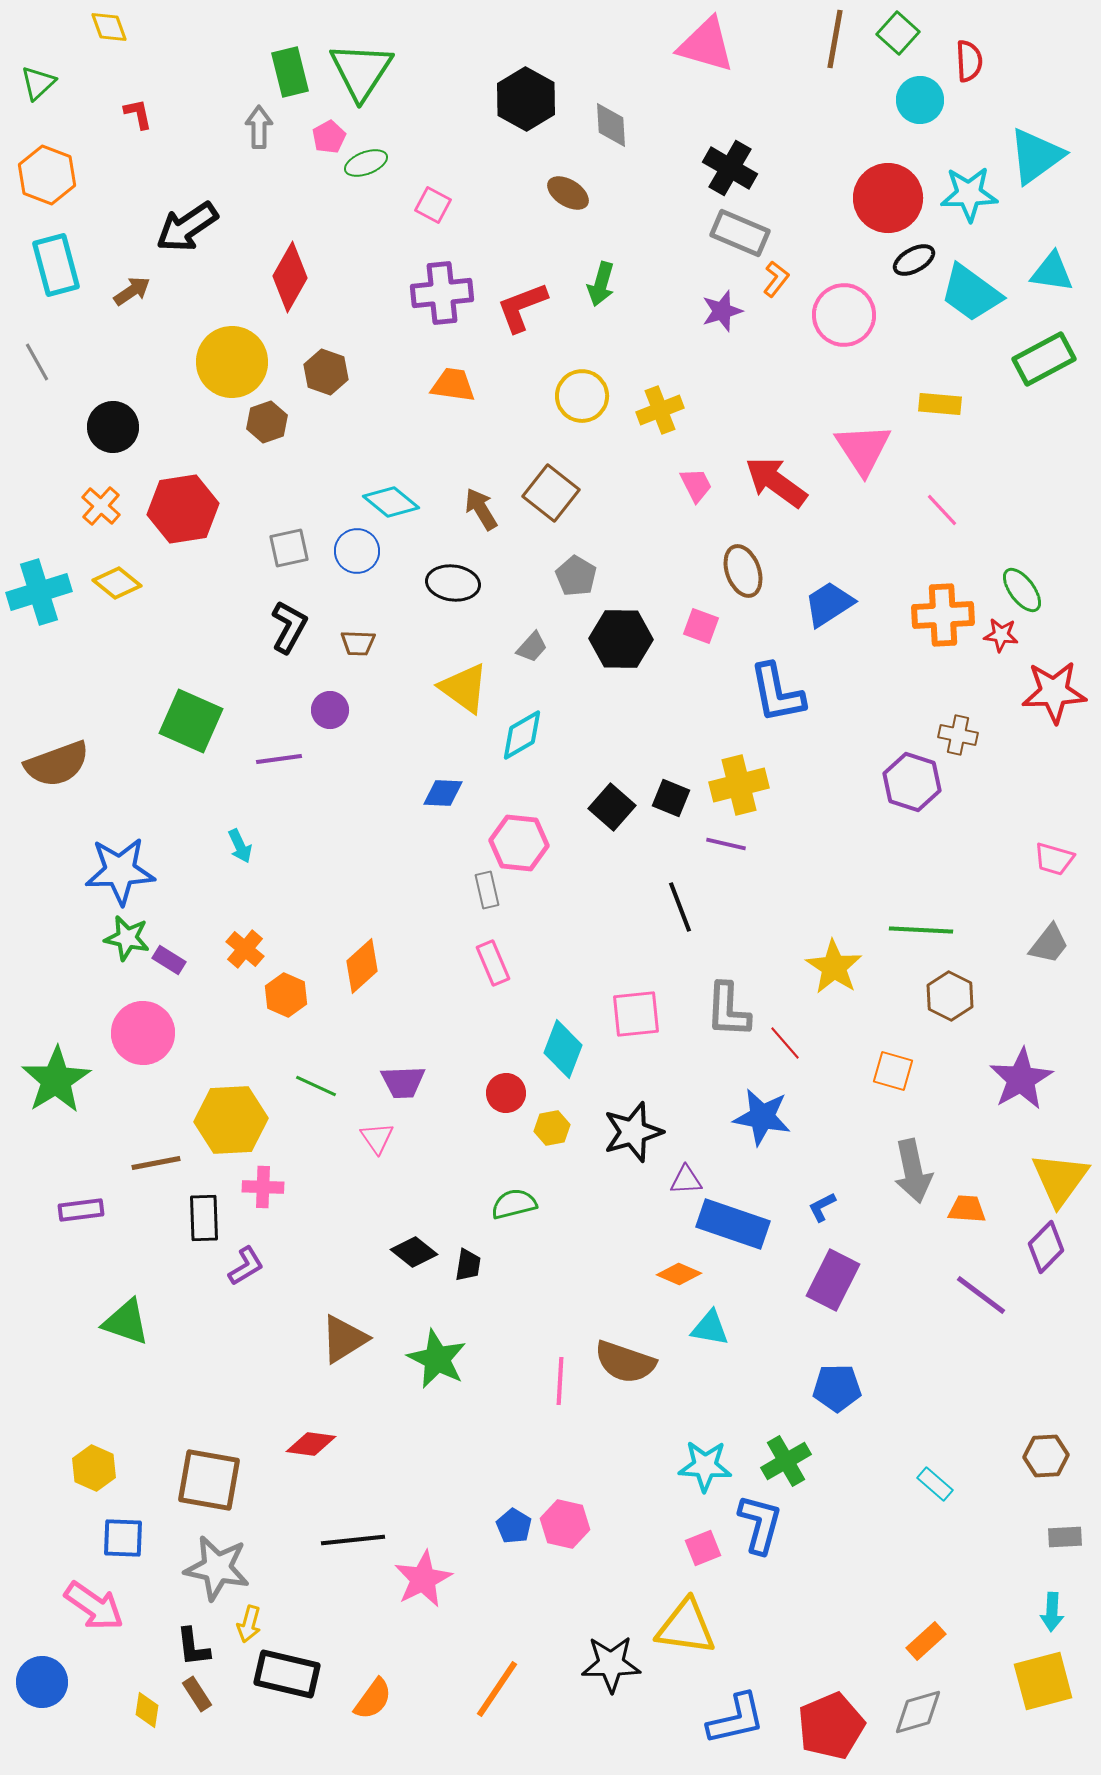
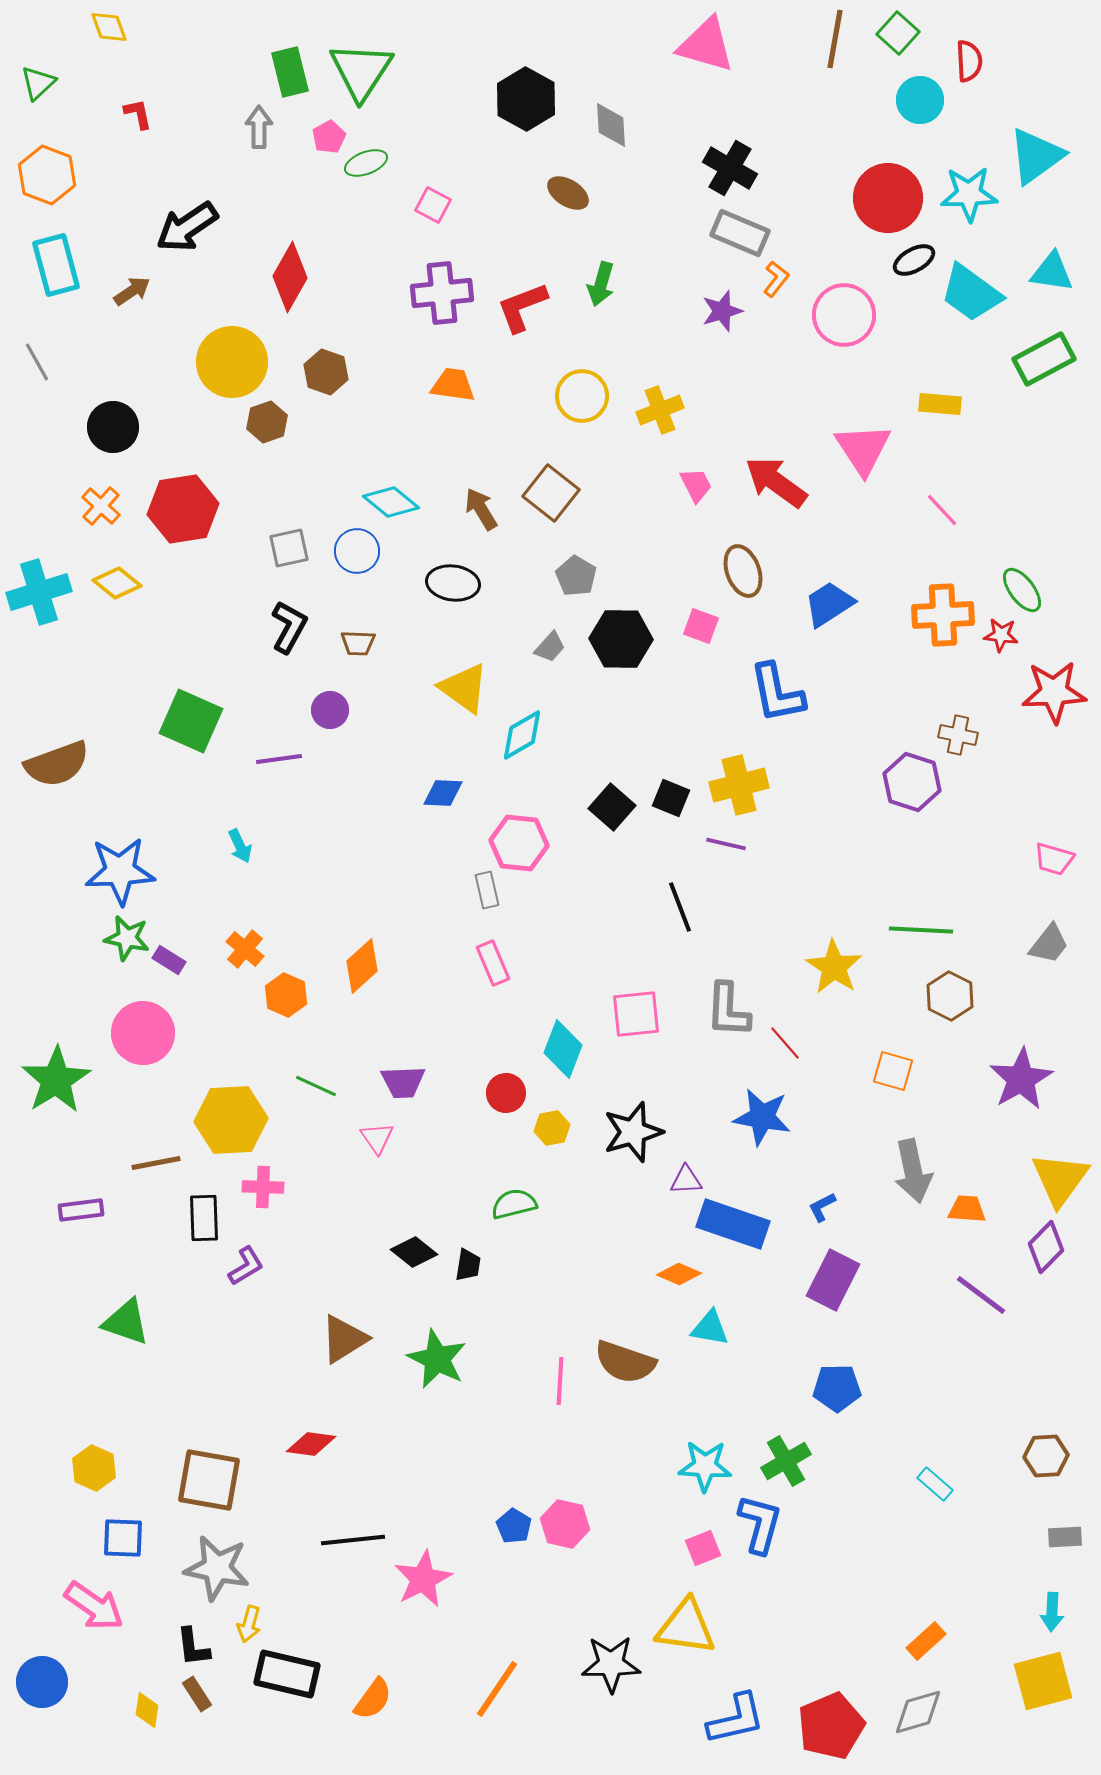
gray trapezoid at (532, 647): moved 18 px right
